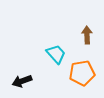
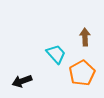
brown arrow: moved 2 px left, 2 px down
orange pentagon: rotated 20 degrees counterclockwise
